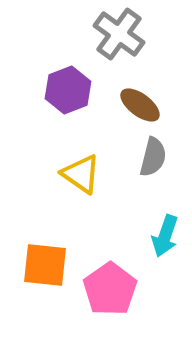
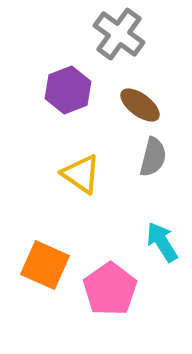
cyan arrow: moved 3 px left, 6 px down; rotated 129 degrees clockwise
orange square: rotated 18 degrees clockwise
